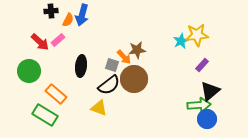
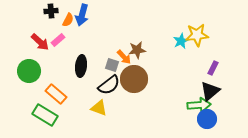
purple rectangle: moved 11 px right, 3 px down; rotated 16 degrees counterclockwise
